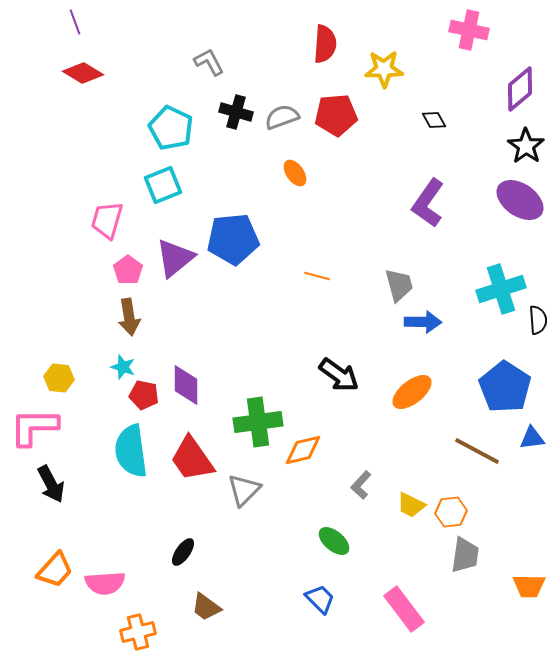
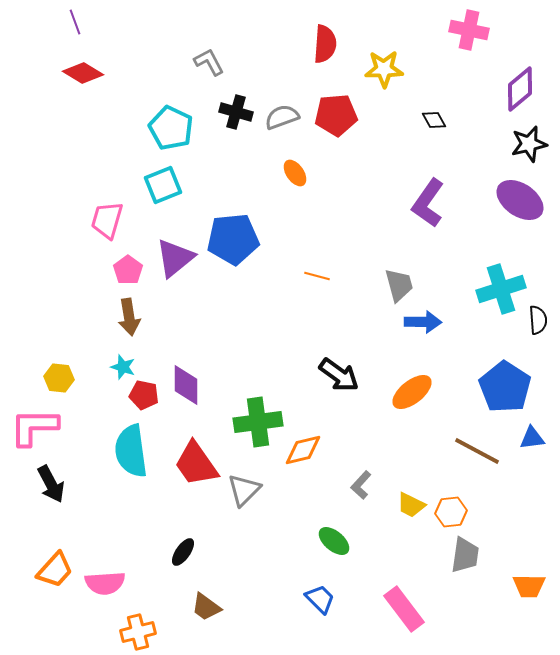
black star at (526, 146): moved 3 px right, 2 px up; rotated 24 degrees clockwise
red trapezoid at (192, 459): moved 4 px right, 5 px down
